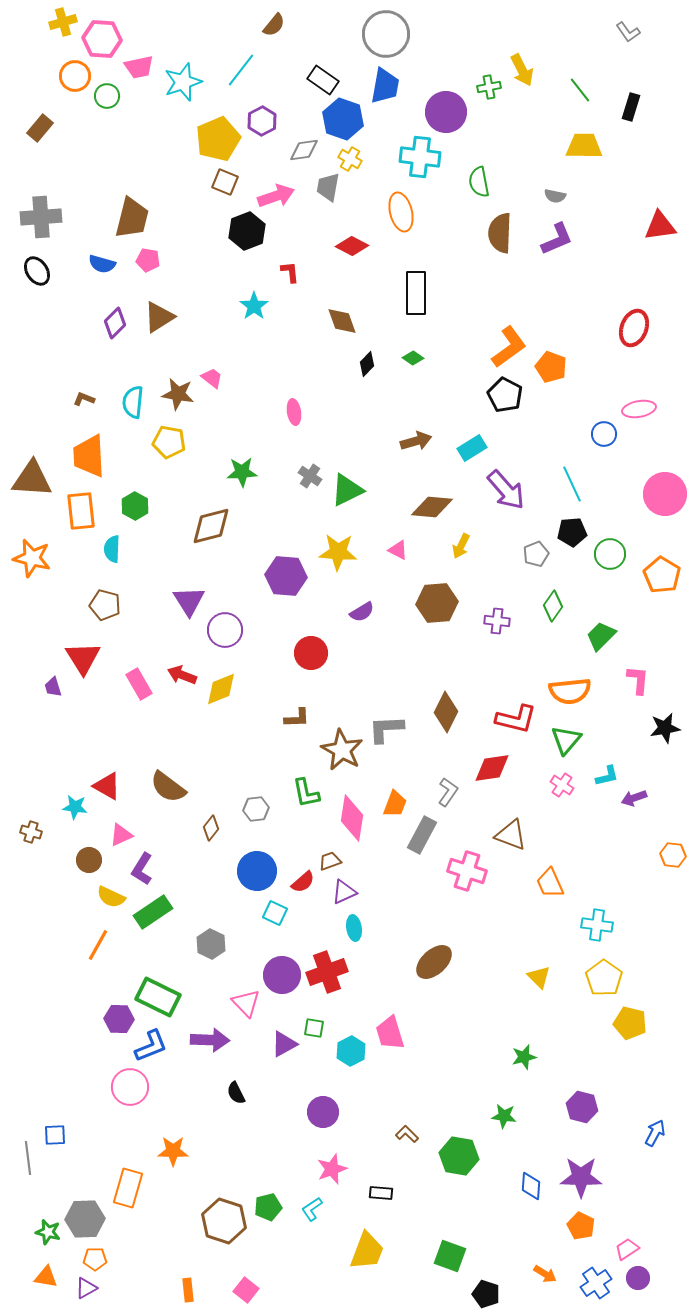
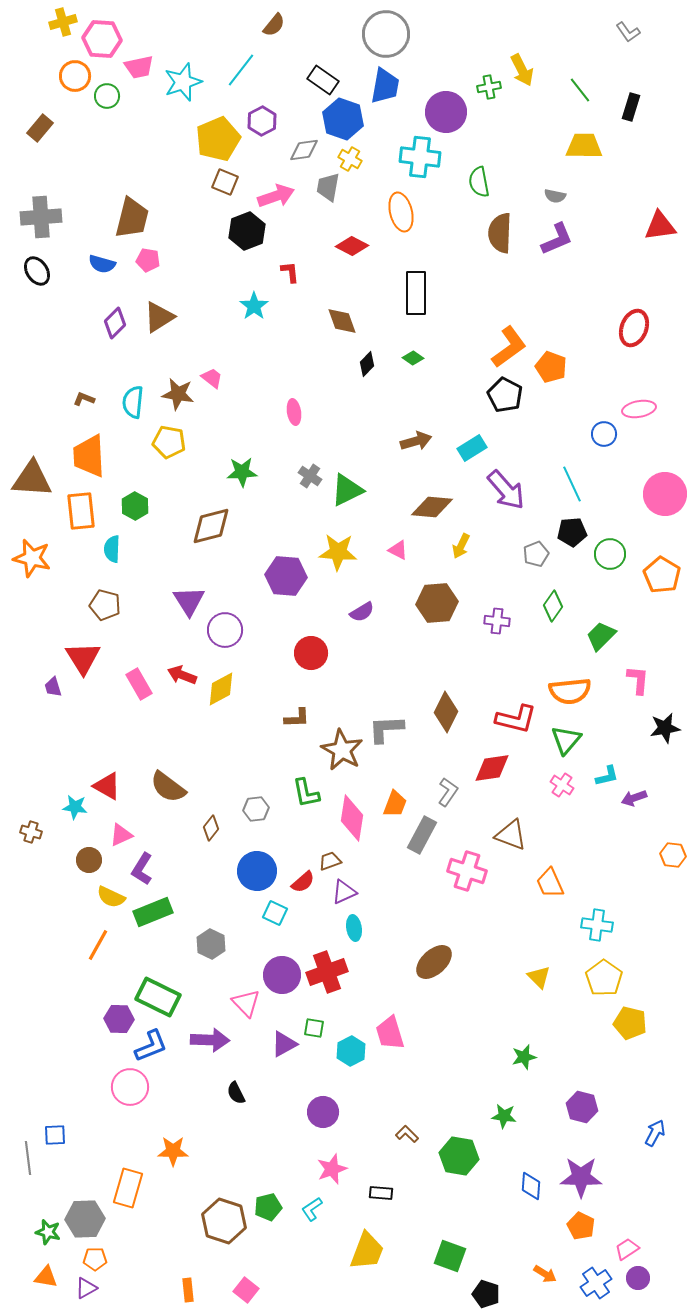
yellow diamond at (221, 689): rotated 6 degrees counterclockwise
green rectangle at (153, 912): rotated 12 degrees clockwise
